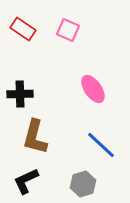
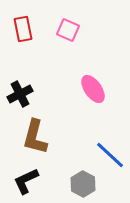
red rectangle: rotated 45 degrees clockwise
black cross: rotated 25 degrees counterclockwise
blue line: moved 9 px right, 10 px down
gray hexagon: rotated 15 degrees counterclockwise
